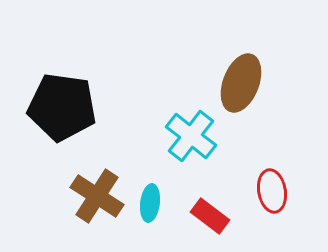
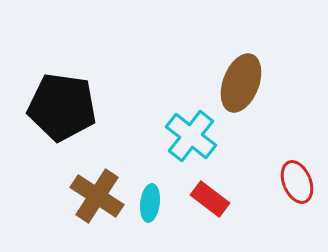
red ellipse: moved 25 px right, 9 px up; rotated 12 degrees counterclockwise
red rectangle: moved 17 px up
